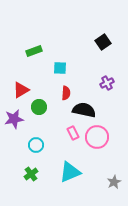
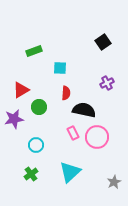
cyan triangle: rotated 20 degrees counterclockwise
